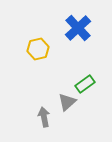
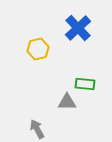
green rectangle: rotated 42 degrees clockwise
gray triangle: rotated 42 degrees clockwise
gray arrow: moved 7 px left, 12 px down; rotated 18 degrees counterclockwise
